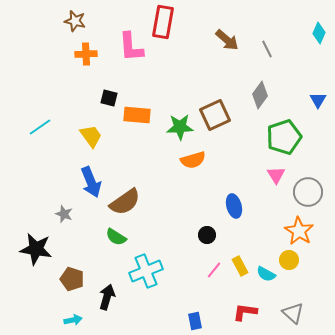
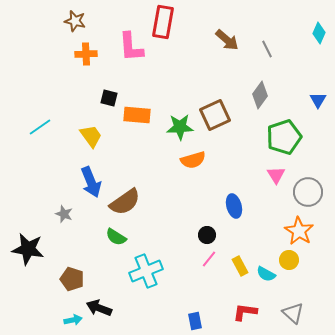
black star: moved 8 px left
pink line: moved 5 px left, 11 px up
black arrow: moved 8 px left, 11 px down; rotated 85 degrees counterclockwise
